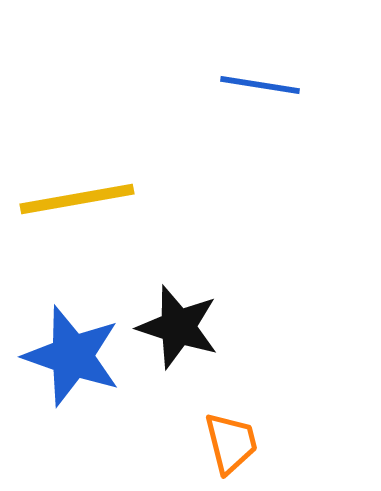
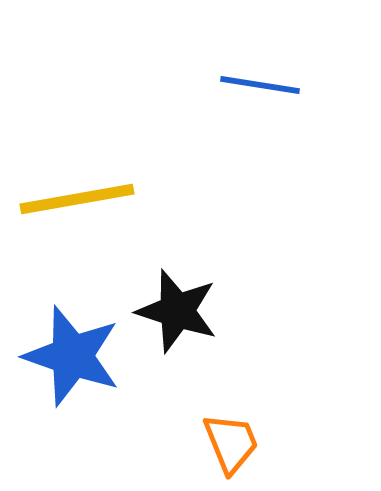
black star: moved 1 px left, 16 px up
orange trapezoid: rotated 8 degrees counterclockwise
